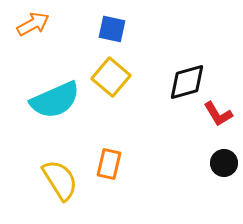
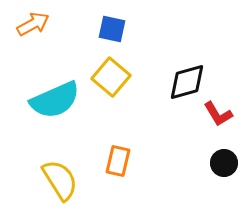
orange rectangle: moved 9 px right, 3 px up
